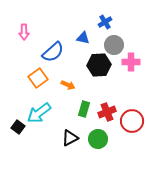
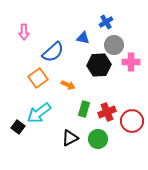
blue cross: moved 1 px right
